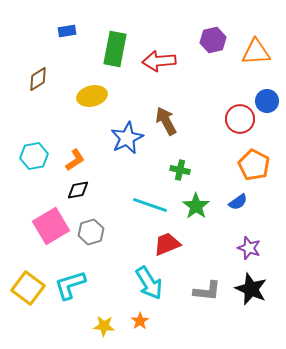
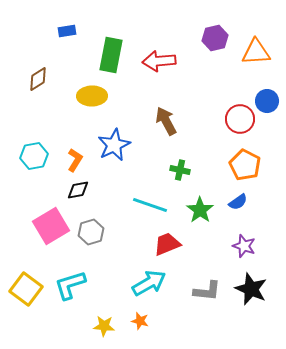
purple hexagon: moved 2 px right, 2 px up
green rectangle: moved 4 px left, 6 px down
yellow ellipse: rotated 12 degrees clockwise
blue star: moved 13 px left, 7 px down
orange L-shape: rotated 25 degrees counterclockwise
orange pentagon: moved 9 px left
green star: moved 4 px right, 4 px down
purple star: moved 5 px left, 2 px up
cyan arrow: rotated 88 degrees counterclockwise
yellow square: moved 2 px left, 1 px down
orange star: rotated 24 degrees counterclockwise
